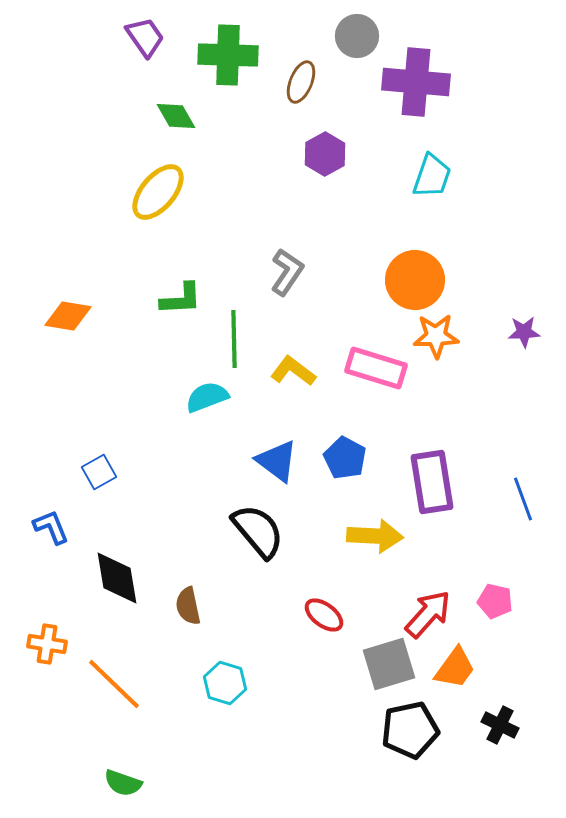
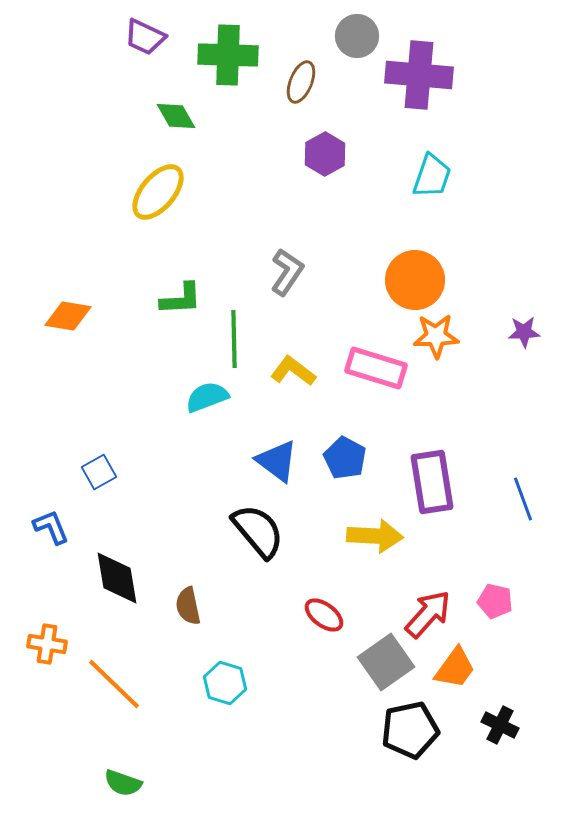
purple trapezoid: rotated 150 degrees clockwise
purple cross: moved 3 px right, 7 px up
gray square: moved 3 px left, 2 px up; rotated 18 degrees counterclockwise
